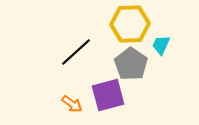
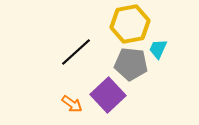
yellow hexagon: rotated 9 degrees counterclockwise
cyan trapezoid: moved 3 px left, 4 px down
gray pentagon: rotated 28 degrees counterclockwise
purple square: rotated 28 degrees counterclockwise
